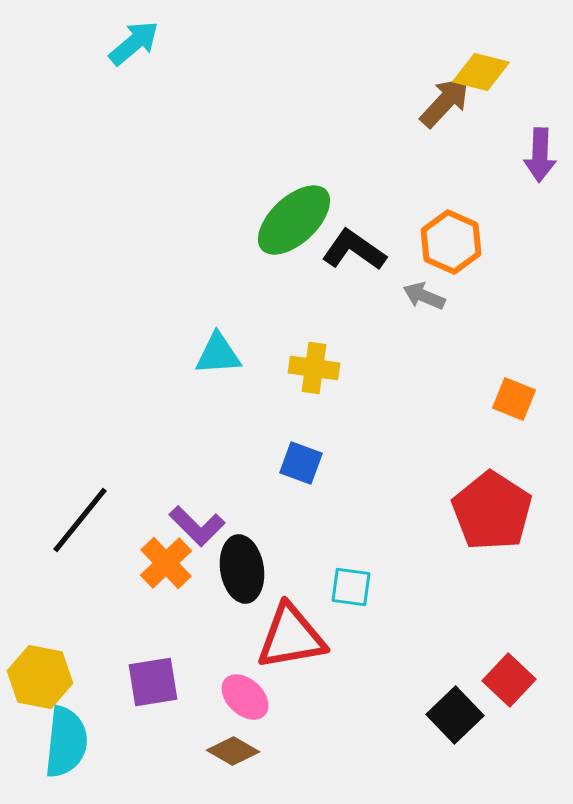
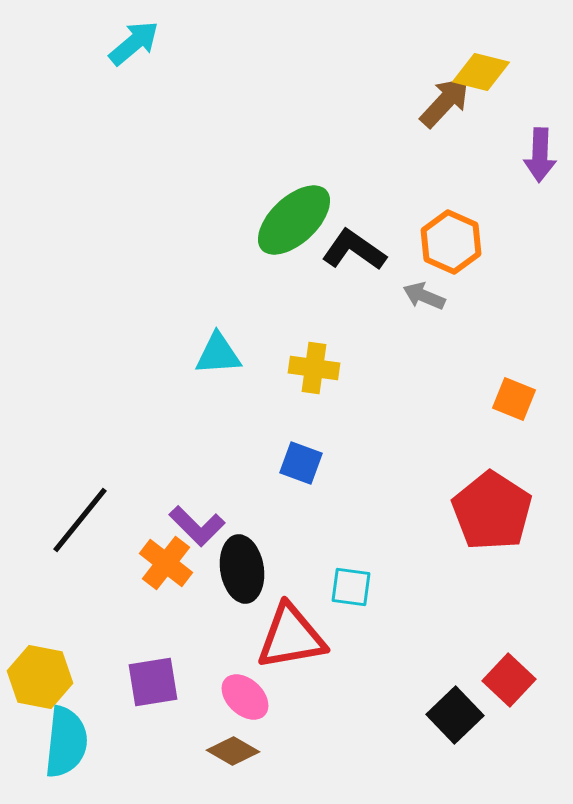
orange cross: rotated 8 degrees counterclockwise
